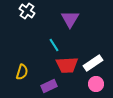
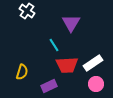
purple triangle: moved 1 px right, 4 px down
